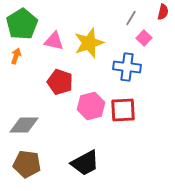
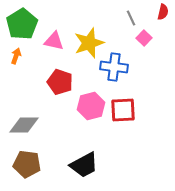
gray line: rotated 56 degrees counterclockwise
blue cross: moved 13 px left
black trapezoid: moved 1 px left, 2 px down
